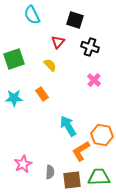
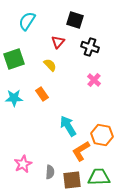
cyan semicircle: moved 5 px left, 6 px down; rotated 60 degrees clockwise
